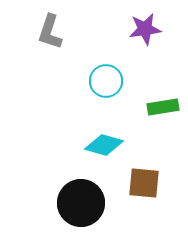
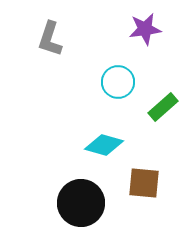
gray L-shape: moved 7 px down
cyan circle: moved 12 px right, 1 px down
green rectangle: rotated 32 degrees counterclockwise
